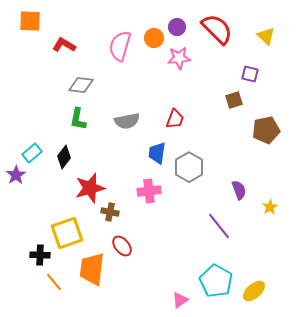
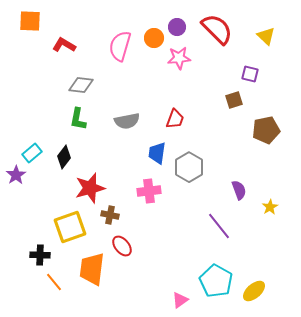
brown cross: moved 3 px down
yellow square: moved 3 px right, 6 px up
